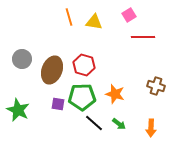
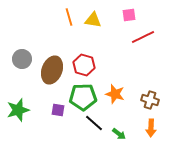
pink square: rotated 24 degrees clockwise
yellow triangle: moved 1 px left, 2 px up
red line: rotated 25 degrees counterclockwise
brown cross: moved 6 px left, 14 px down
green pentagon: moved 1 px right
purple square: moved 6 px down
green star: rotated 30 degrees clockwise
green arrow: moved 10 px down
